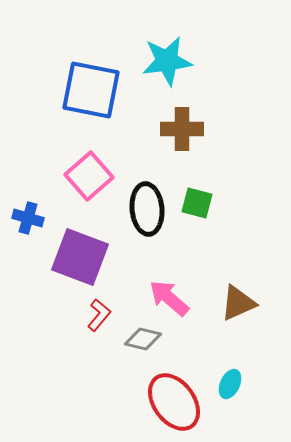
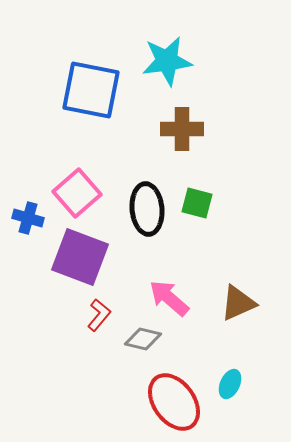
pink square: moved 12 px left, 17 px down
